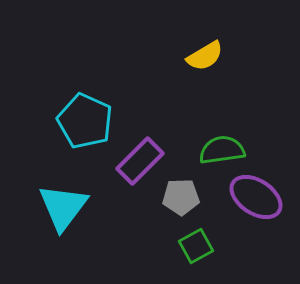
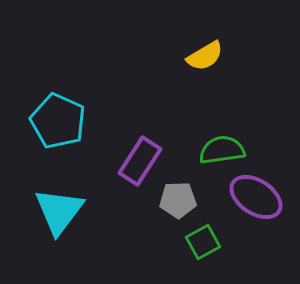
cyan pentagon: moved 27 px left
purple rectangle: rotated 12 degrees counterclockwise
gray pentagon: moved 3 px left, 3 px down
cyan triangle: moved 4 px left, 4 px down
green square: moved 7 px right, 4 px up
